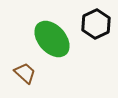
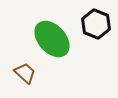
black hexagon: rotated 12 degrees counterclockwise
